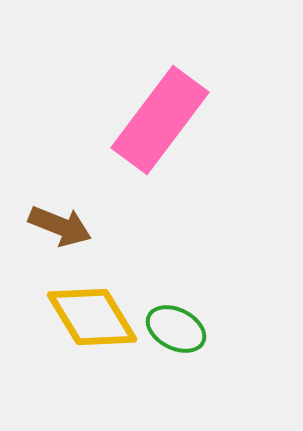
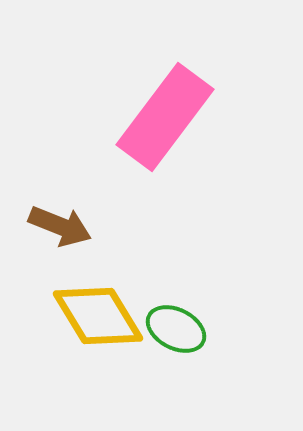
pink rectangle: moved 5 px right, 3 px up
yellow diamond: moved 6 px right, 1 px up
